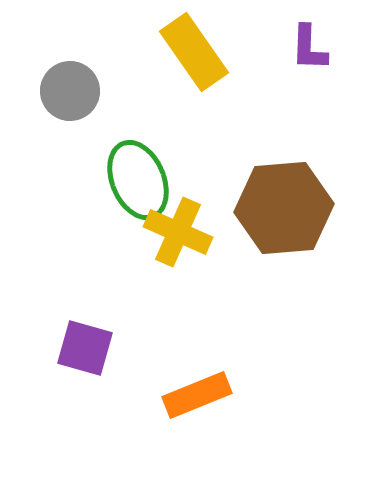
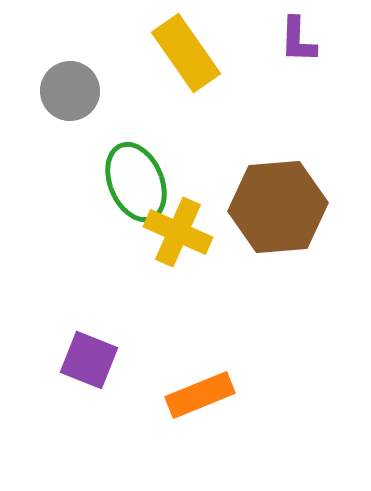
purple L-shape: moved 11 px left, 8 px up
yellow rectangle: moved 8 px left, 1 px down
green ellipse: moved 2 px left, 2 px down
brown hexagon: moved 6 px left, 1 px up
purple square: moved 4 px right, 12 px down; rotated 6 degrees clockwise
orange rectangle: moved 3 px right
